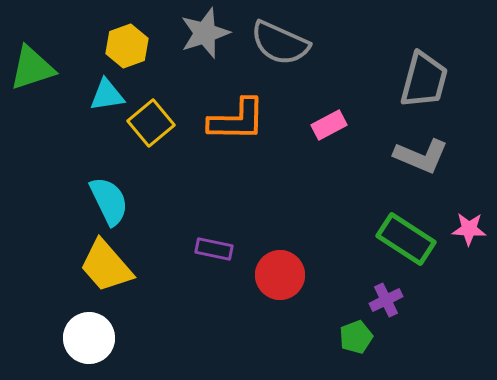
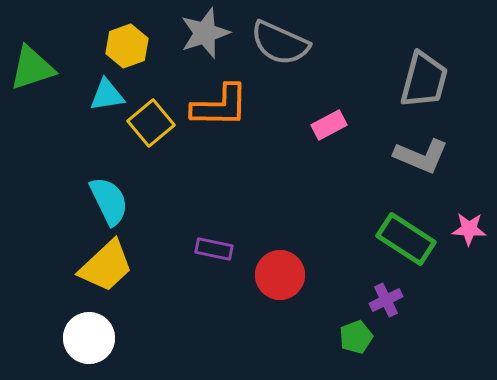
orange L-shape: moved 17 px left, 14 px up
yellow trapezoid: rotated 92 degrees counterclockwise
